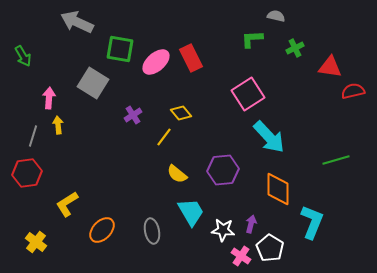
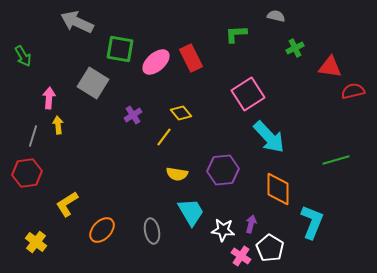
green L-shape: moved 16 px left, 5 px up
yellow semicircle: rotated 30 degrees counterclockwise
